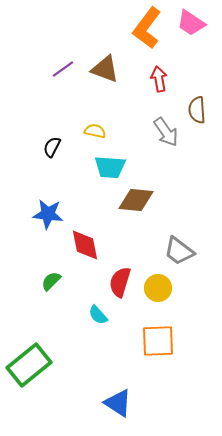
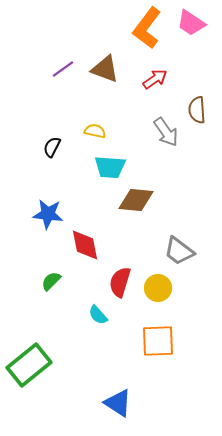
red arrow: moved 4 px left; rotated 65 degrees clockwise
